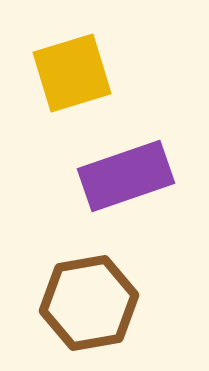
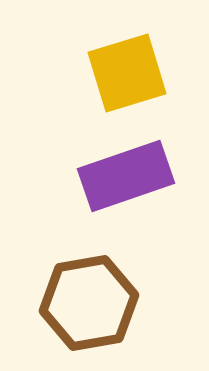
yellow square: moved 55 px right
